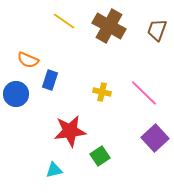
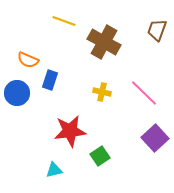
yellow line: rotated 15 degrees counterclockwise
brown cross: moved 5 px left, 16 px down
blue circle: moved 1 px right, 1 px up
